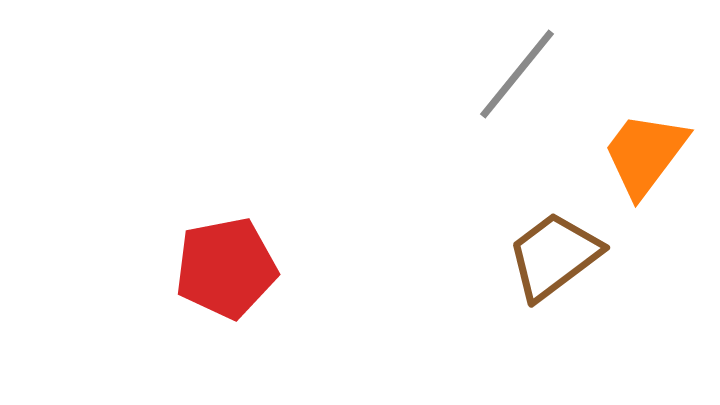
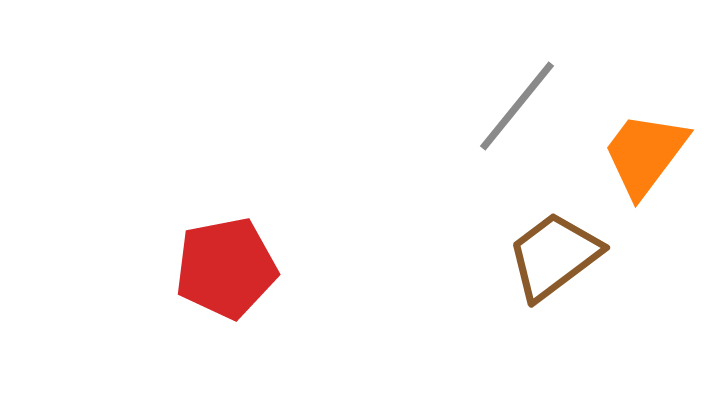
gray line: moved 32 px down
